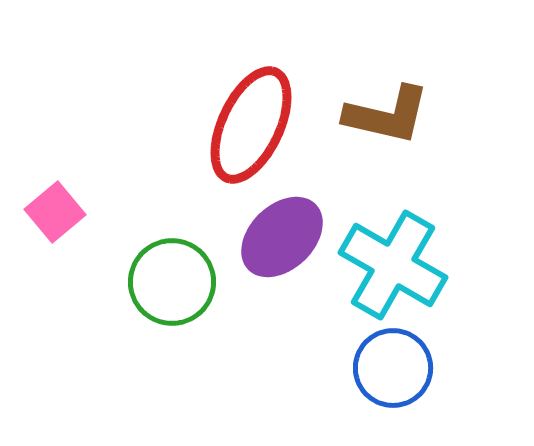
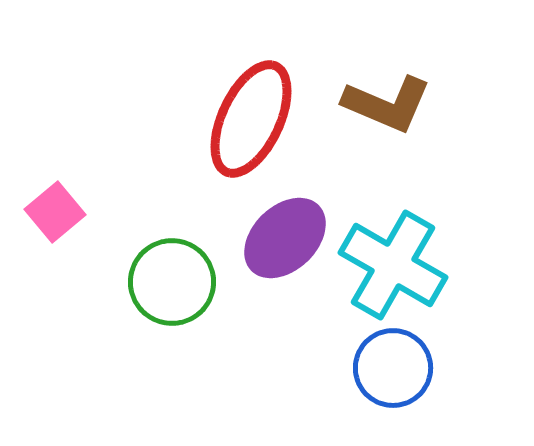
brown L-shape: moved 11 px up; rotated 10 degrees clockwise
red ellipse: moved 6 px up
purple ellipse: moved 3 px right, 1 px down
